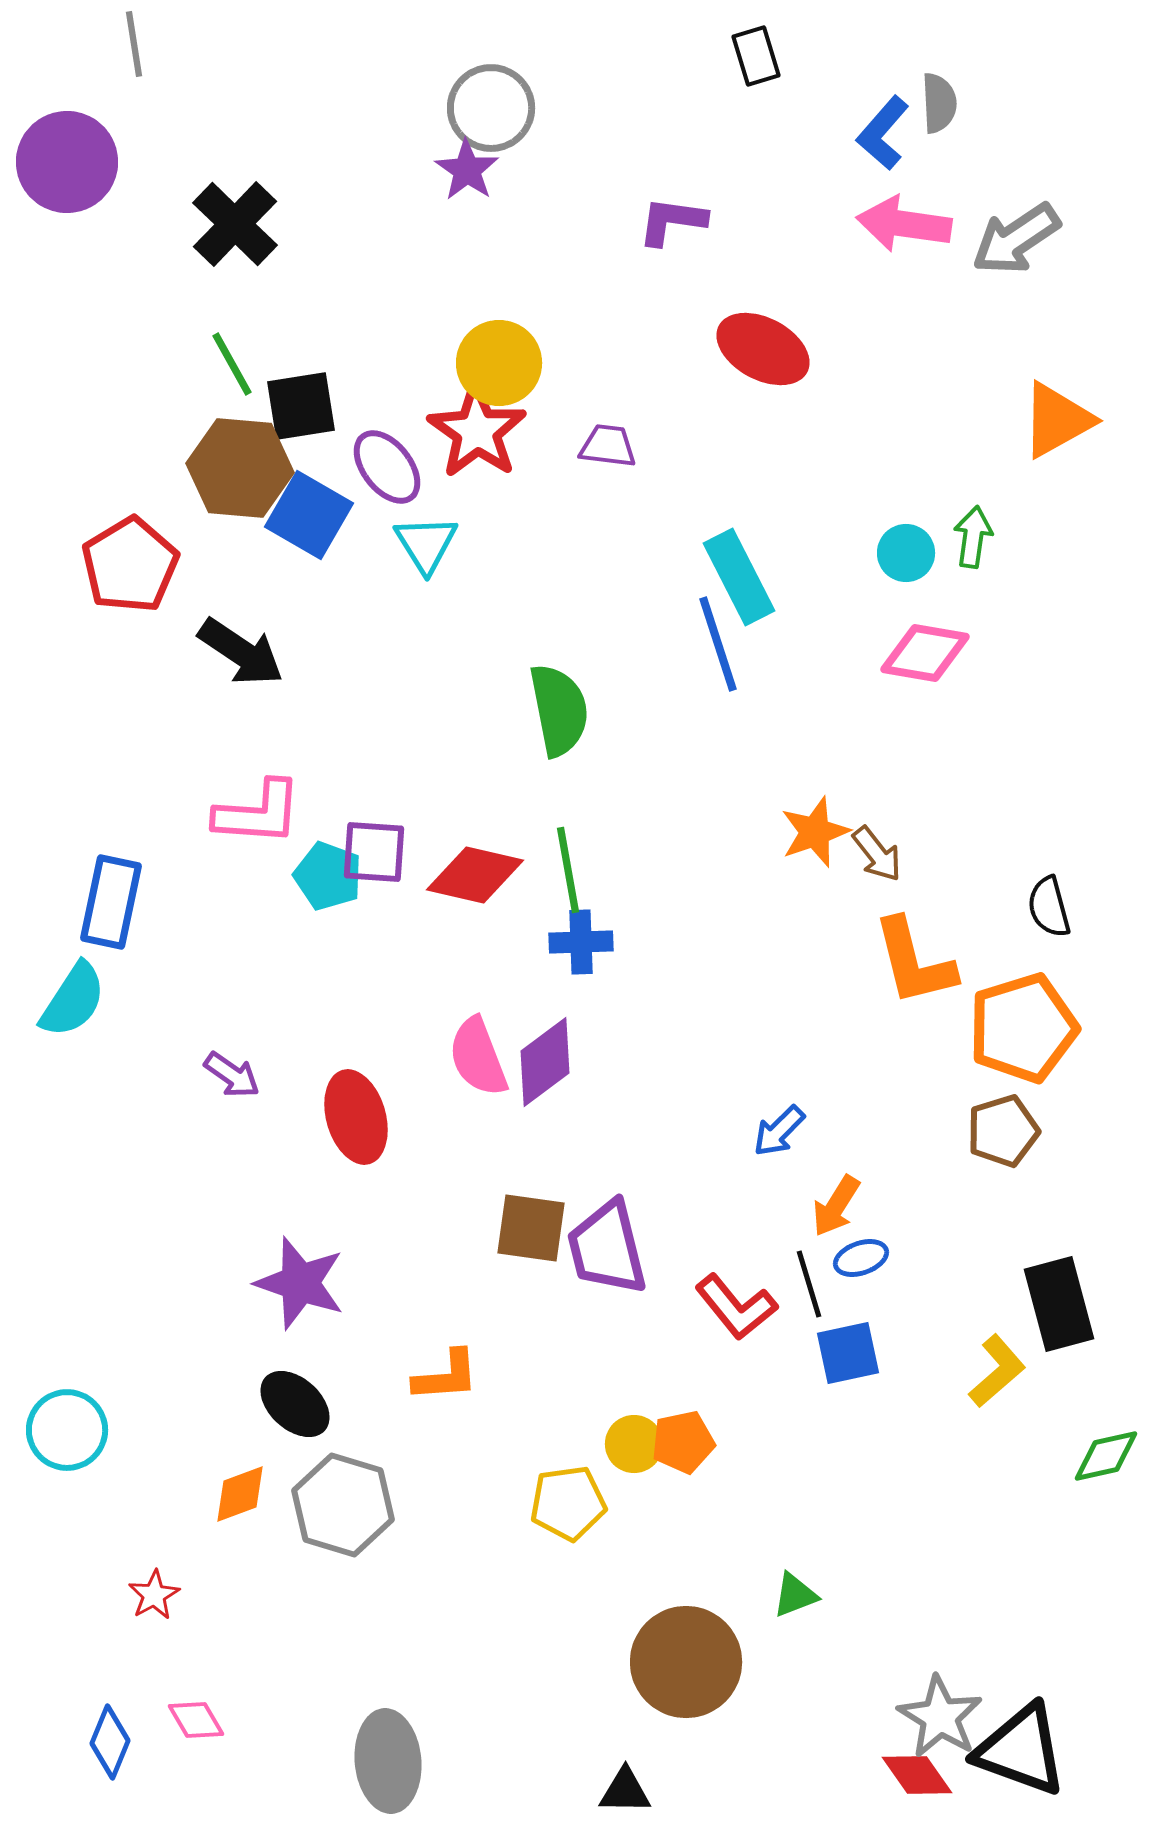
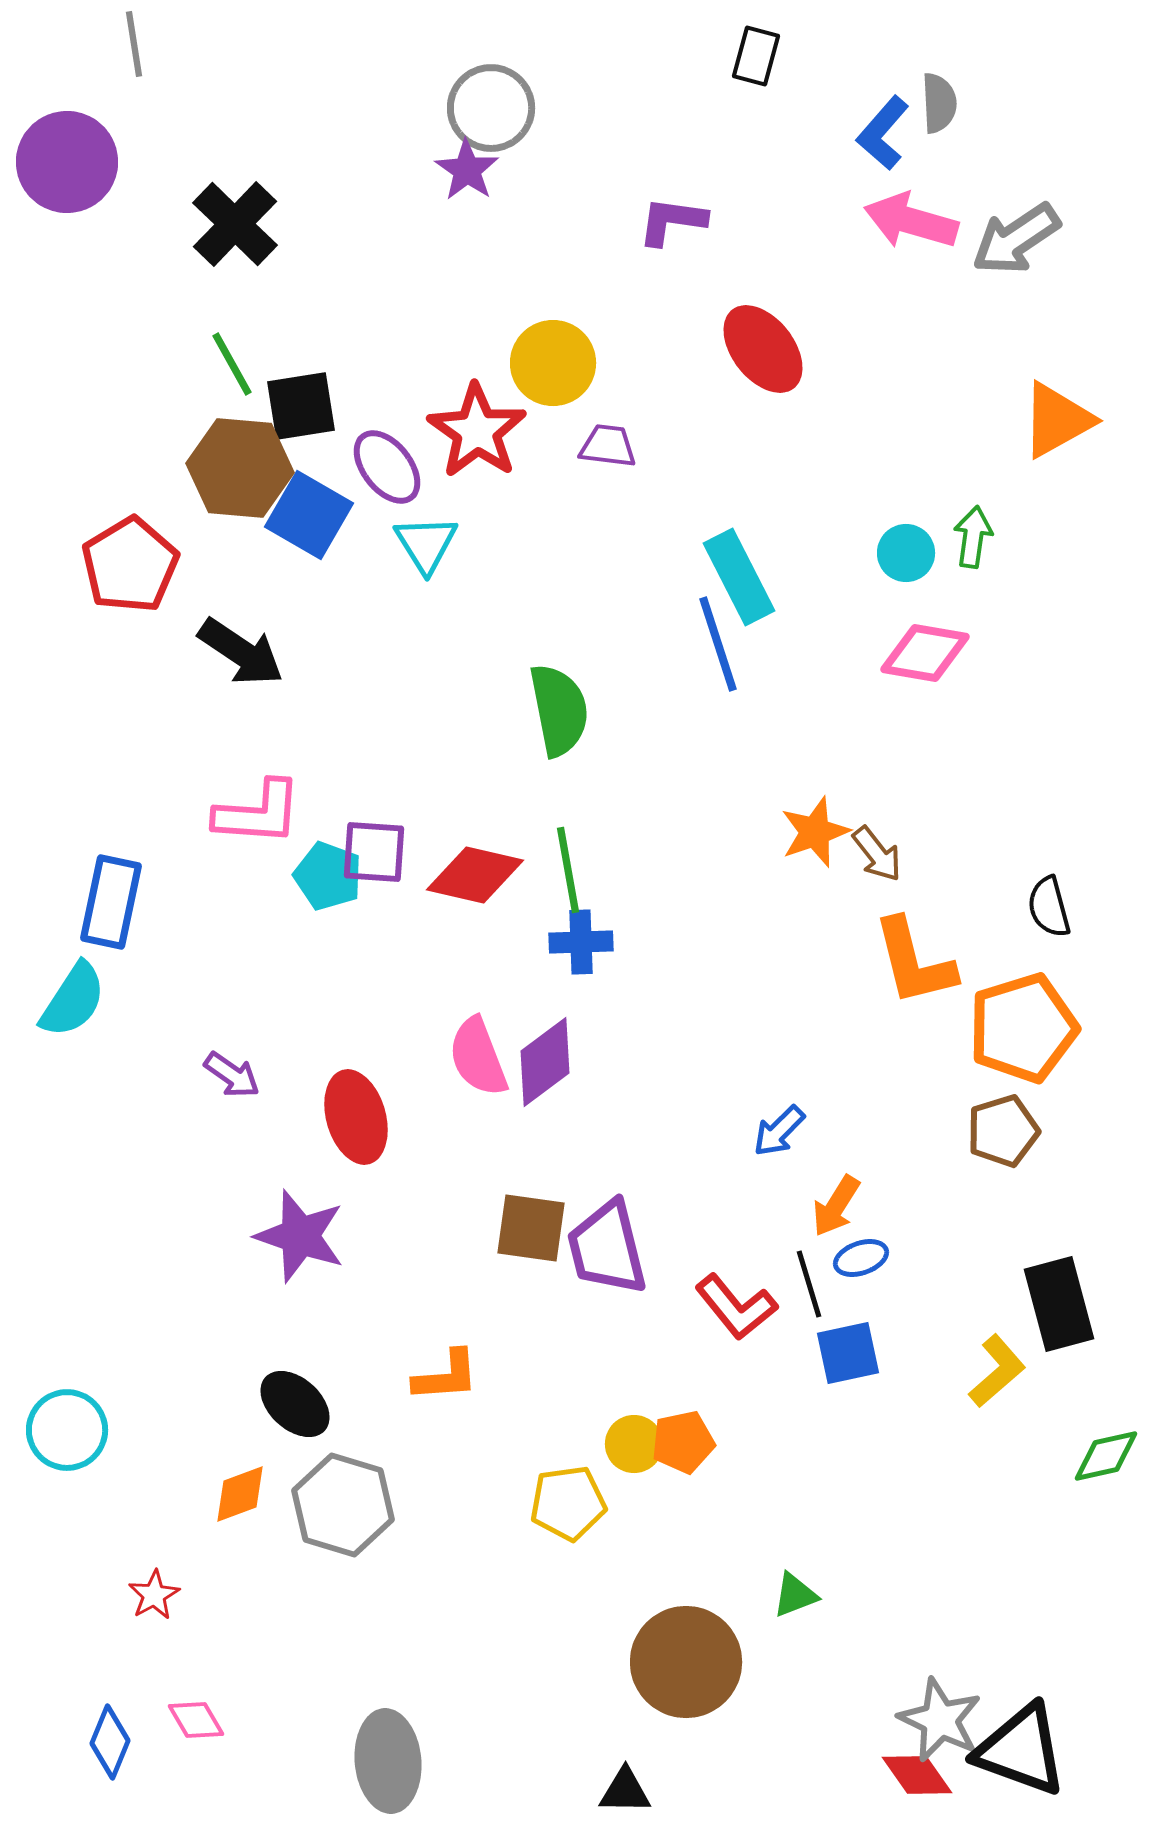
black rectangle at (756, 56): rotated 32 degrees clockwise
pink arrow at (904, 224): moved 7 px right, 3 px up; rotated 8 degrees clockwise
red ellipse at (763, 349): rotated 24 degrees clockwise
yellow circle at (499, 363): moved 54 px right
purple star at (300, 1283): moved 47 px up
gray star at (940, 1717): moved 3 px down; rotated 6 degrees counterclockwise
